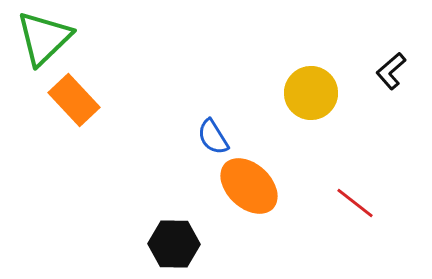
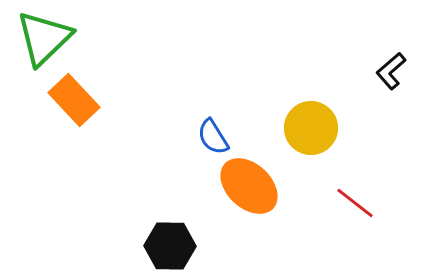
yellow circle: moved 35 px down
black hexagon: moved 4 px left, 2 px down
